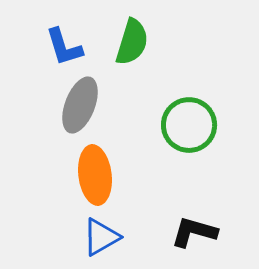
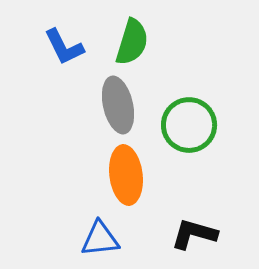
blue L-shape: rotated 9 degrees counterclockwise
gray ellipse: moved 38 px right; rotated 34 degrees counterclockwise
orange ellipse: moved 31 px right
black L-shape: moved 2 px down
blue triangle: moved 1 px left, 2 px down; rotated 24 degrees clockwise
